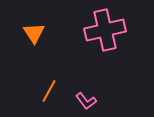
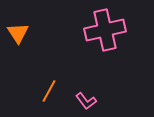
orange triangle: moved 16 px left
